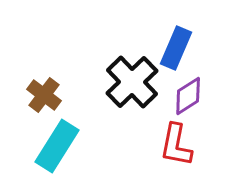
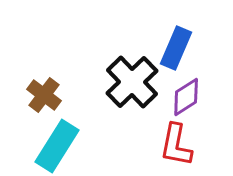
purple diamond: moved 2 px left, 1 px down
